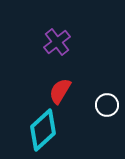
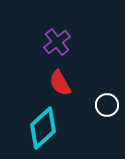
red semicircle: moved 8 px up; rotated 60 degrees counterclockwise
cyan diamond: moved 2 px up
